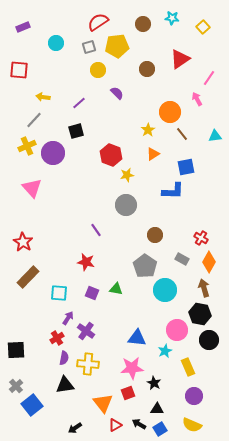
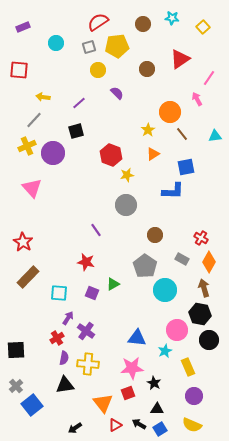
green triangle at (116, 289): moved 3 px left, 5 px up; rotated 40 degrees counterclockwise
